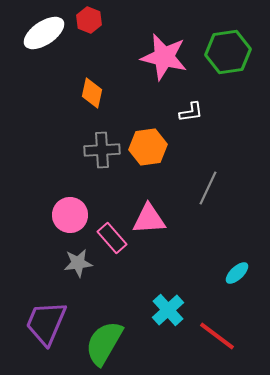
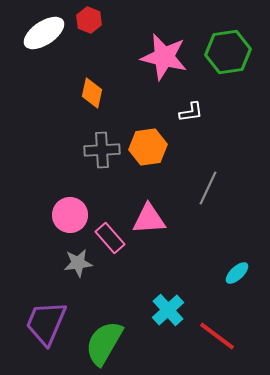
pink rectangle: moved 2 px left
